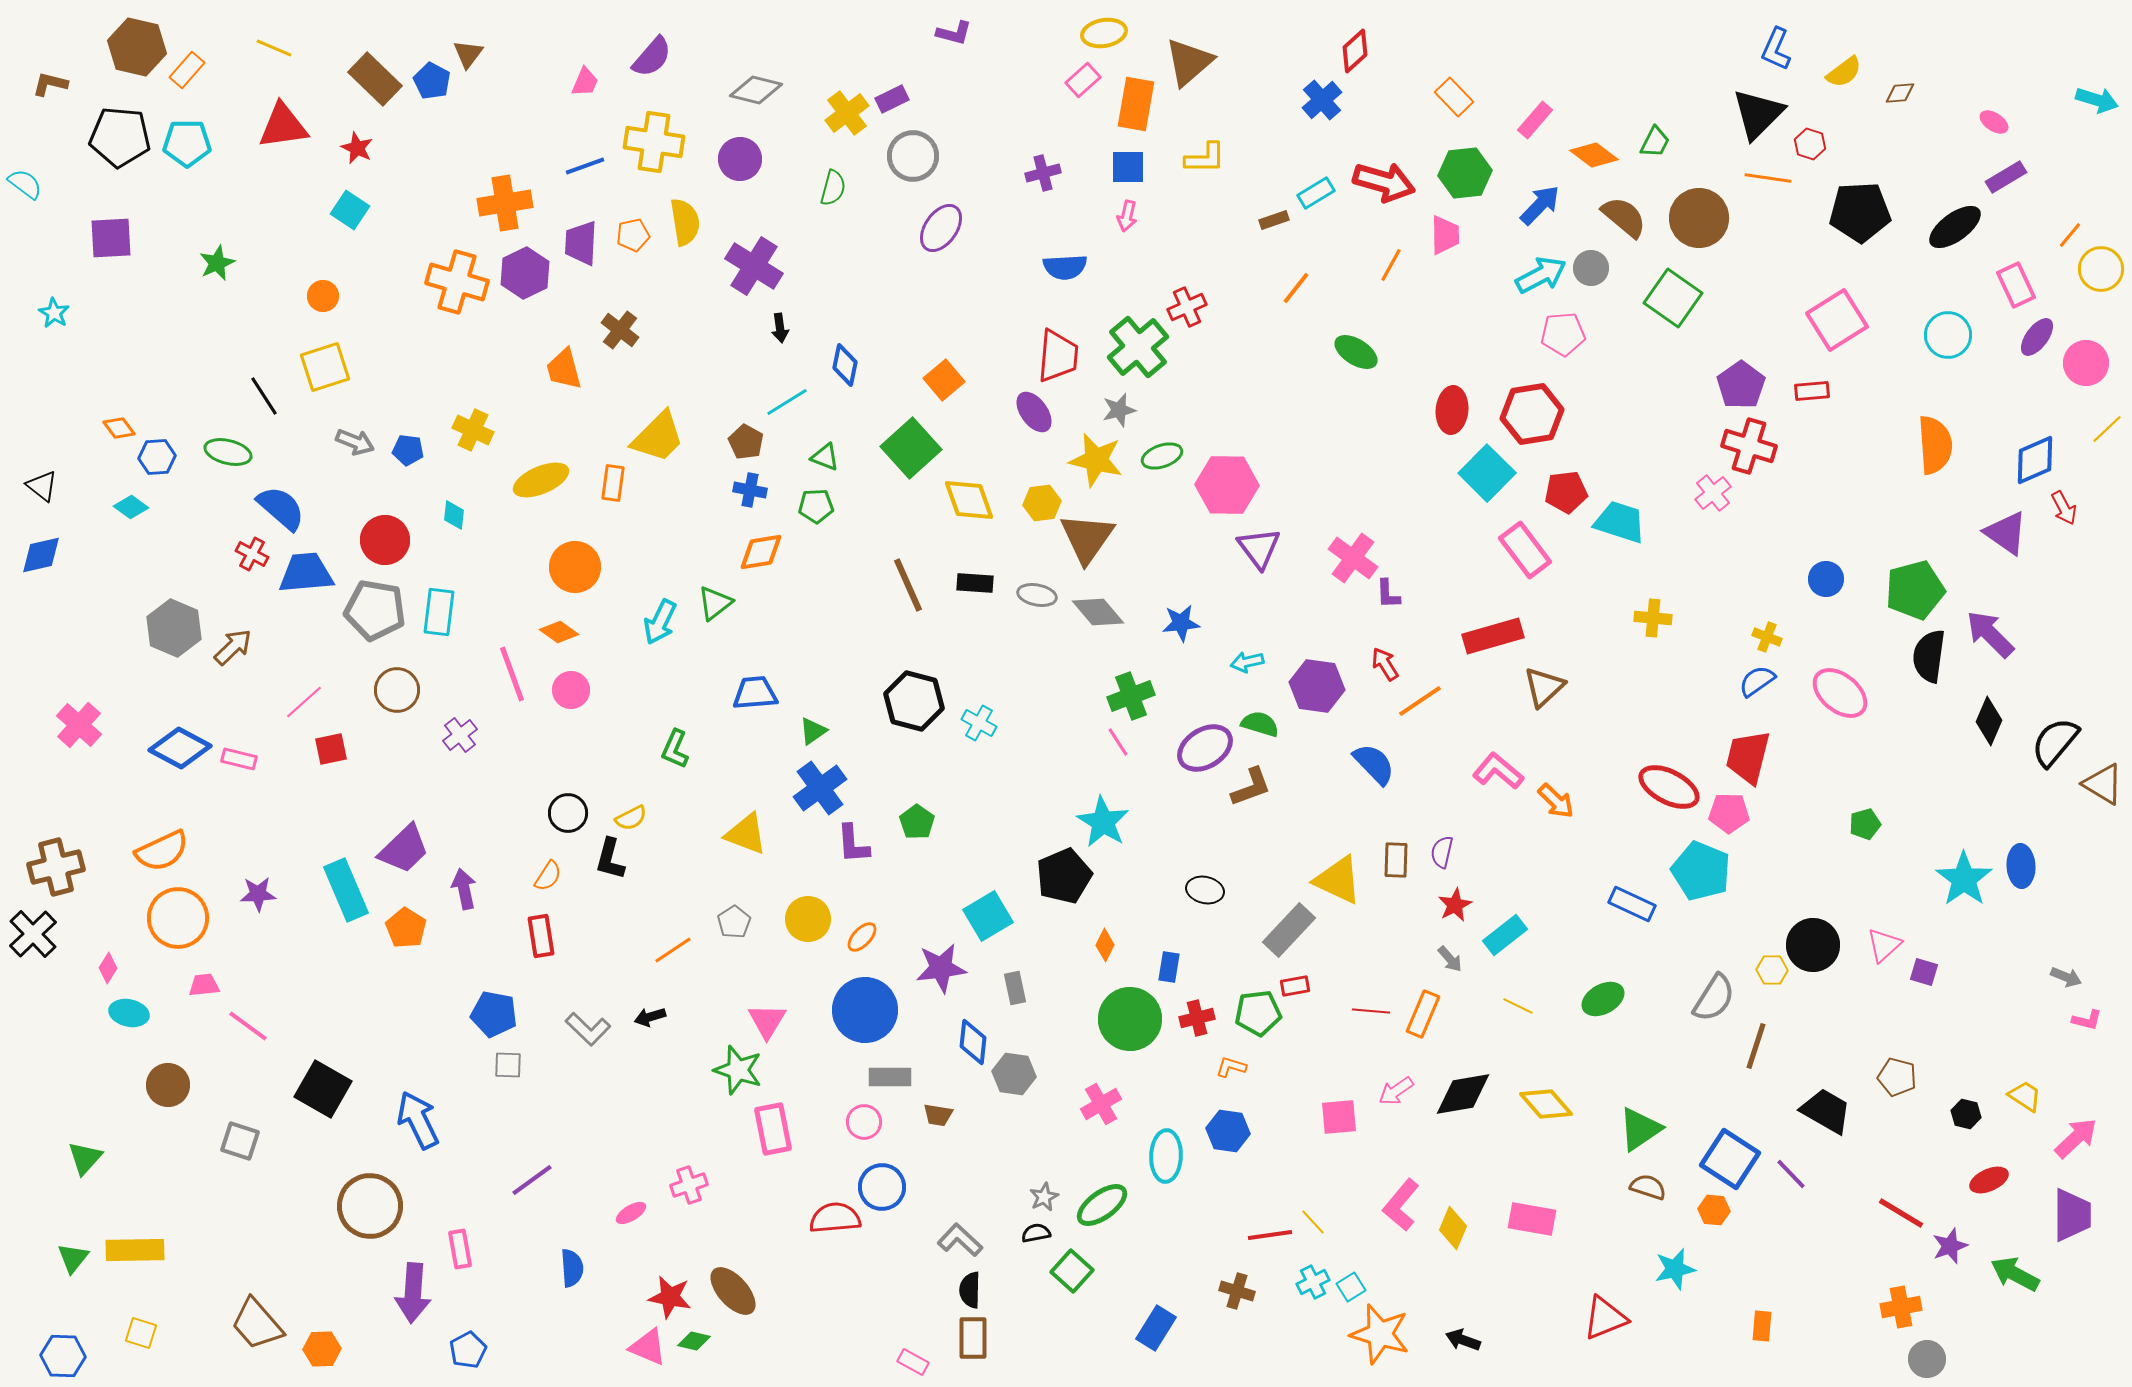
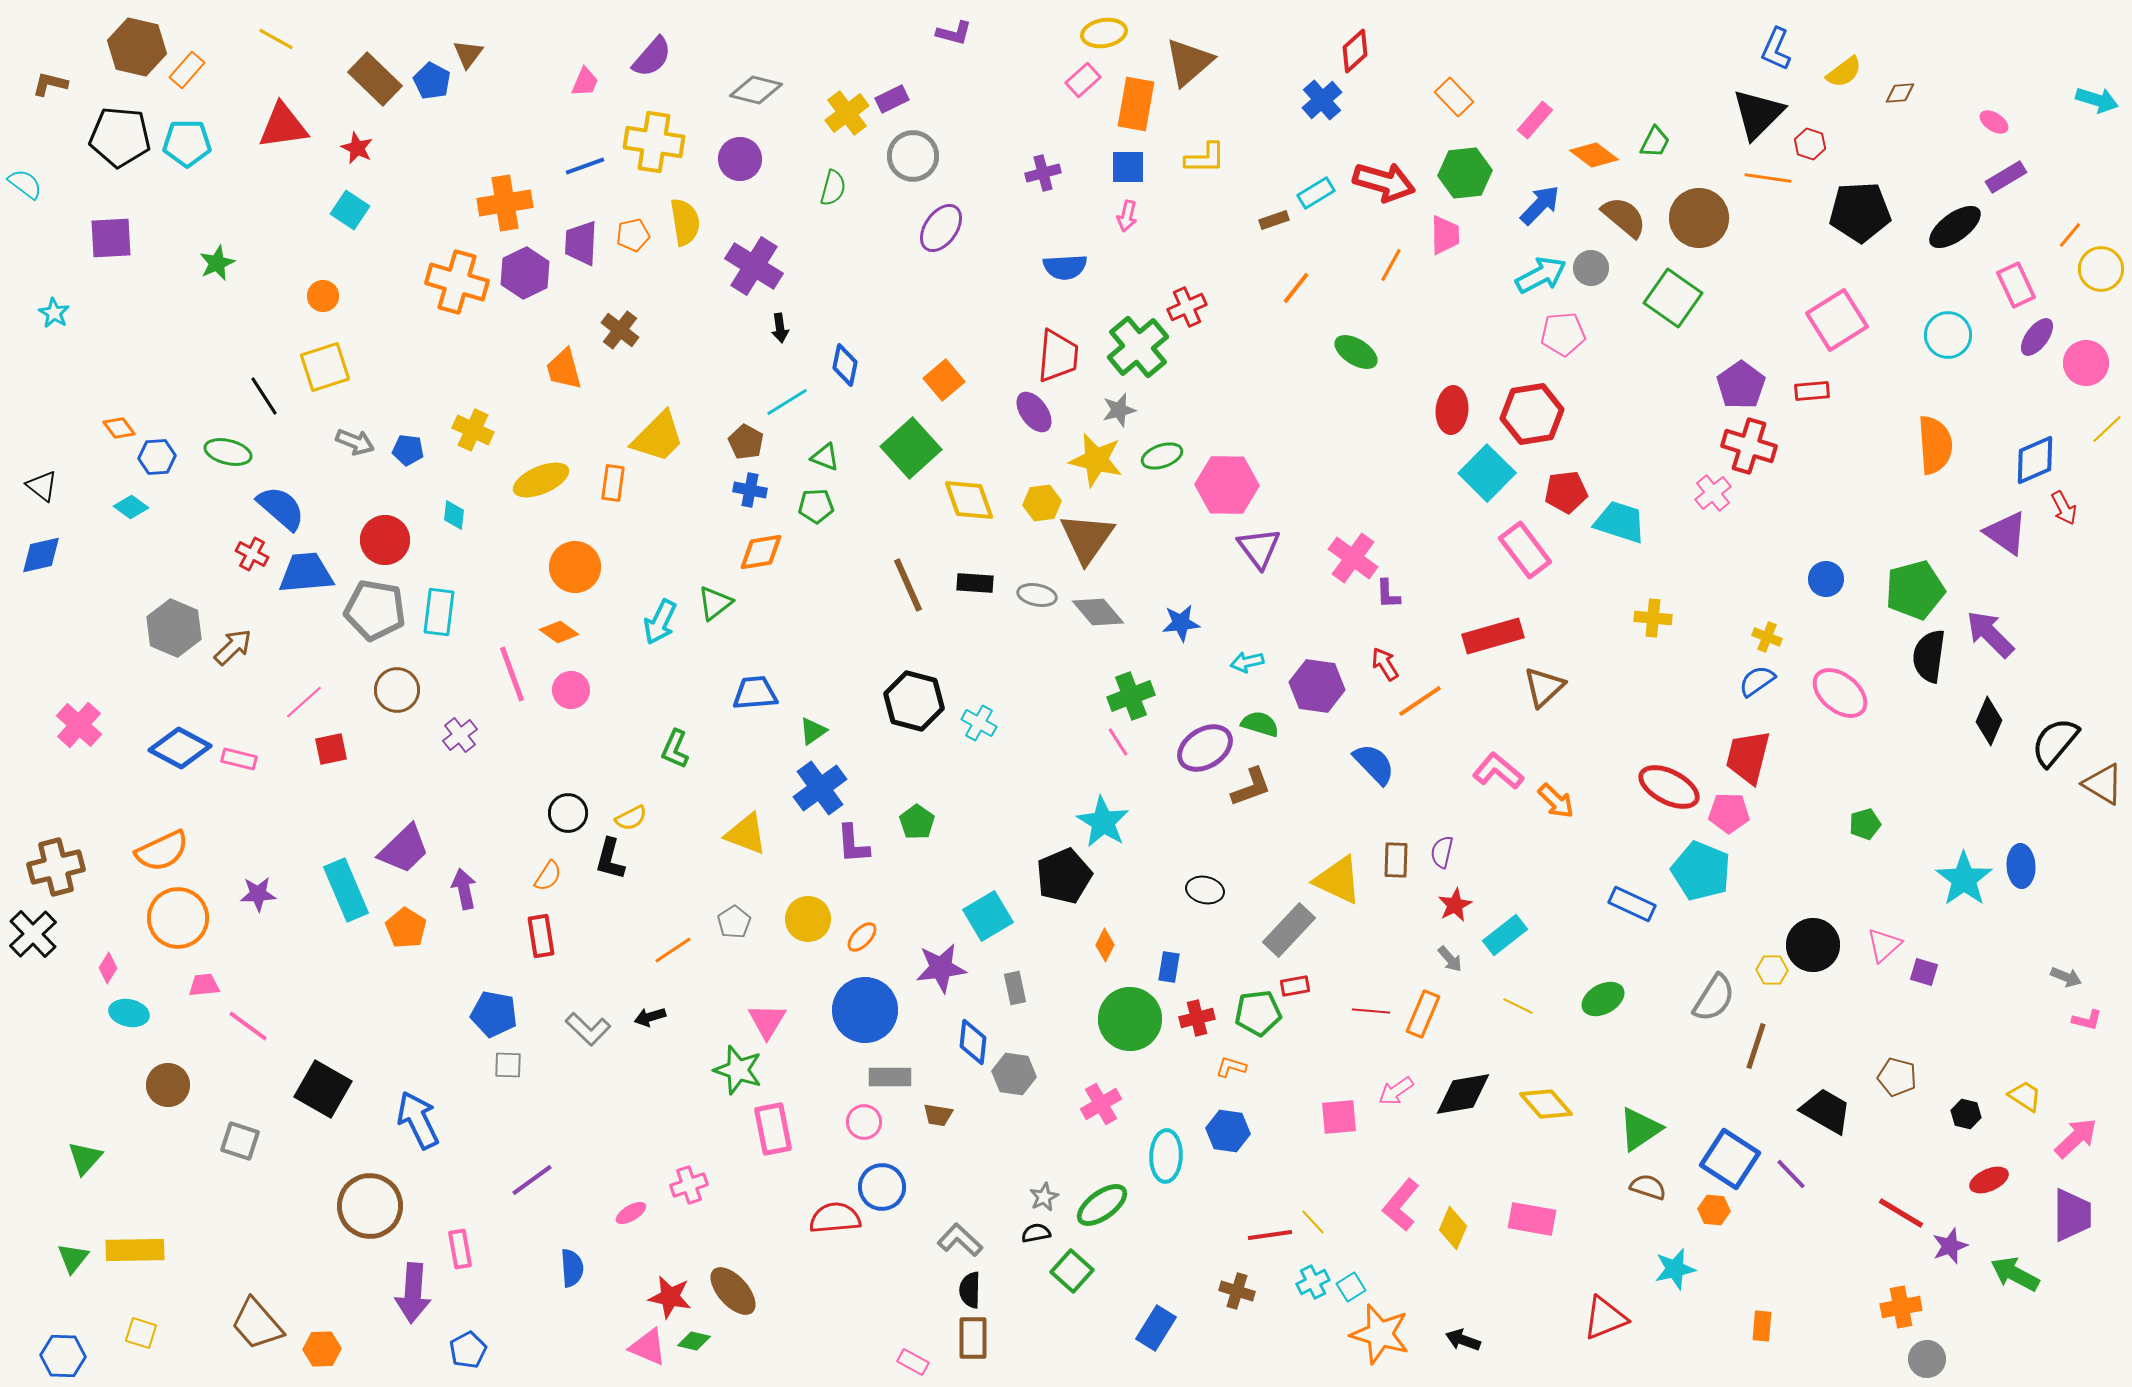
yellow line at (274, 48): moved 2 px right, 9 px up; rotated 6 degrees clockwise
